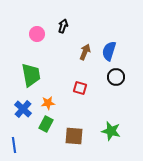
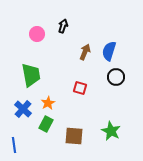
orange star: rotated 24 degrees counterclockwise
green star: rotated 12 degrees clockwise
